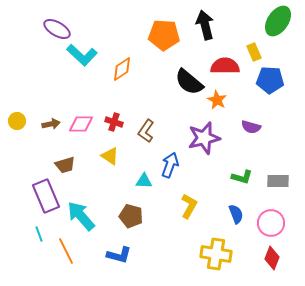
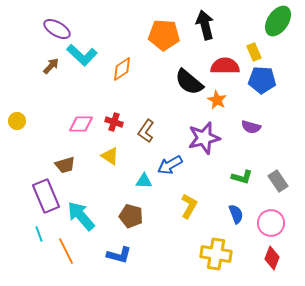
blue pentagon: moved 8 px left
brown arrow: moved 58 px up; rotated 36 degrees counterclockwise
blue arrow: rotated 140 degrees counterclockwise
gray rectangle: rotated 55 degrees clockwise
